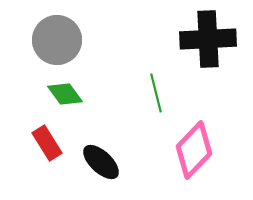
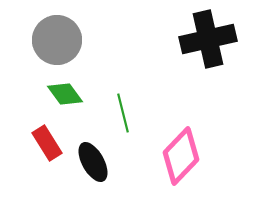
black cross: rotated 10 degrees counterclockwise
green line: moved 33 px left, 20 px down
pink diamond: moved 13 px left, 6 px down
black ellipse: moved 8 px left; rotated 18 degrees clockwise
